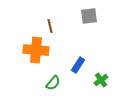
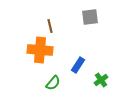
gray square: moved 1 px right, 1 px down
orange cross: moved 4 px right
